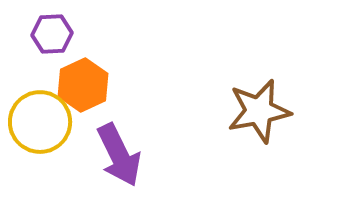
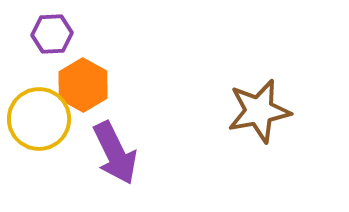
orange hexagon: rotated 6 degrees counterclockwise
yellow circle: moved 1 px left, 3 px up
purple arrow: moved 4 px left, 2 px up
